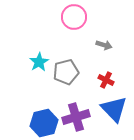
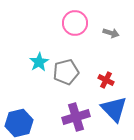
pink circle: moved 1 px right, 6 px down
gray arrow: moved 7 px right, 12 px up
blue hexagon: moved 25 px left
